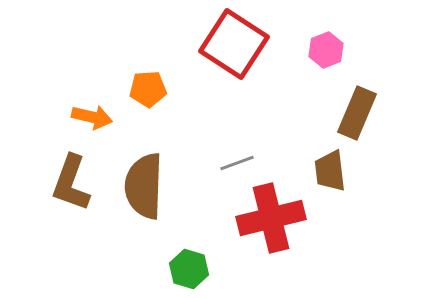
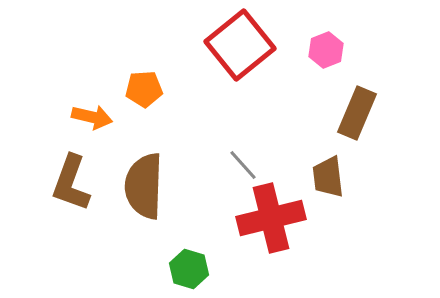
red square: moved 6 px right, 1 px down; rotated 18 degrees clockwise
orange pentagon: moved 4 px left
gray line: moved 6 px right, 2 px down; rotated 68 degrees clockwise
brown trapezoid: moved 2 px left, 6 px down
